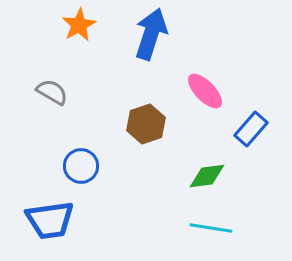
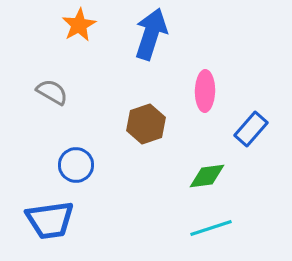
pink ellipse: rotated 45 degrees clockwise
blue circle: moved 5 px left, 1 px up
cyan line: rotated 27 degrees counterclockwise
